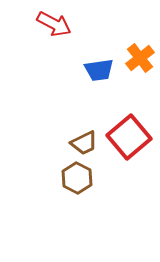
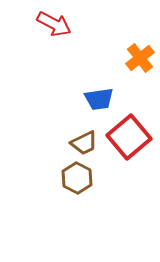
blue trapezoid: moved 29 px down
